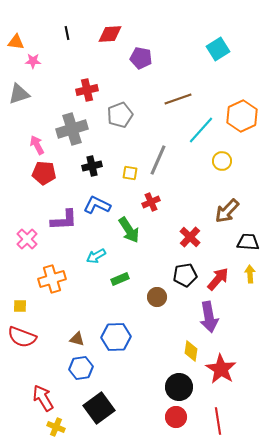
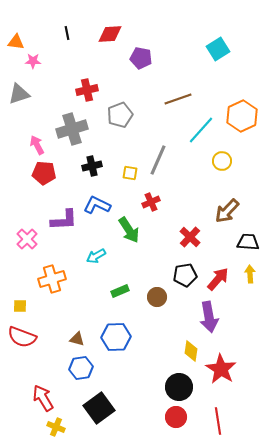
green rectangle at (120, 279): moved 12 px down
